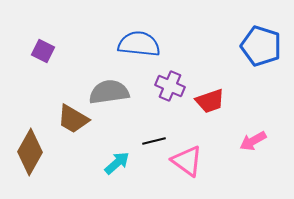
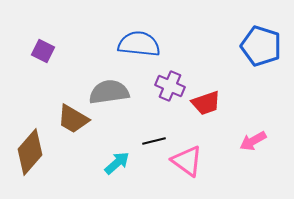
red trapezoid: moved 4 px left, 2 px down
brown diamond: rotated 12 degrees clockwise
